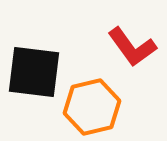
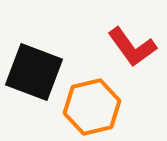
black square: rotated 14 degrees clockwise
